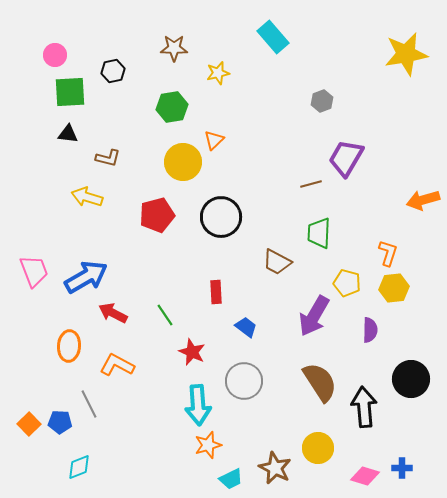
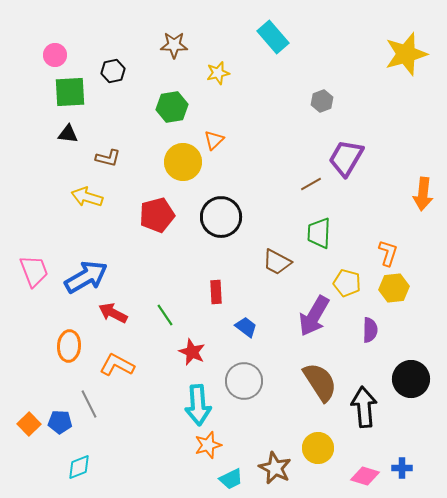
brown star at (174, 48): moved 3 px up
yellow star at (406, 54): rotated 6 degrees counterclockwise
brown line at (311, 184): rotated 15 degrees counterclockwise
orange arrow at (423, 200): moved 6 px up; rotated 68 degrees counterclockwise
